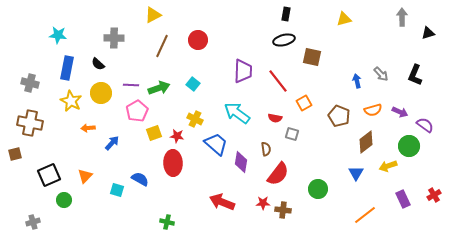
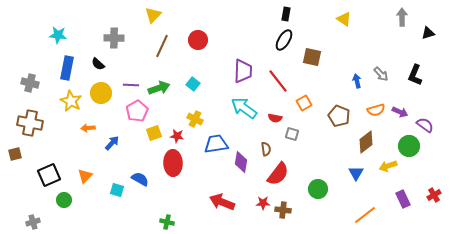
yellow triangle at (153, 15): rotated 18 degrees counterclockwise
yellow triangle at (344, 19): rotated 49 degrees clockwise
black ellipse at (284, 40): rotated 45 degrees counterclockwise
orange semicircle at (373, 110): moved 3 px right
cyan arrow at (237, 113): moved 7 px right, 5 px up
blue trapezoid at (216, 144): rotated 50 degrees counterclockwise
